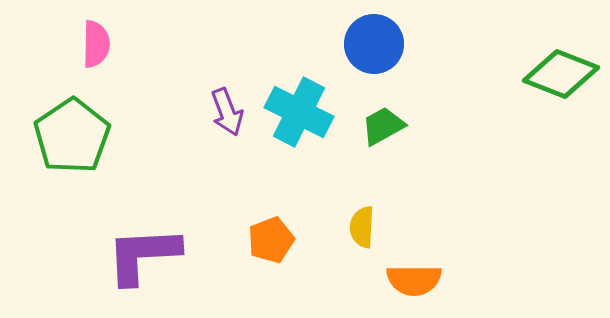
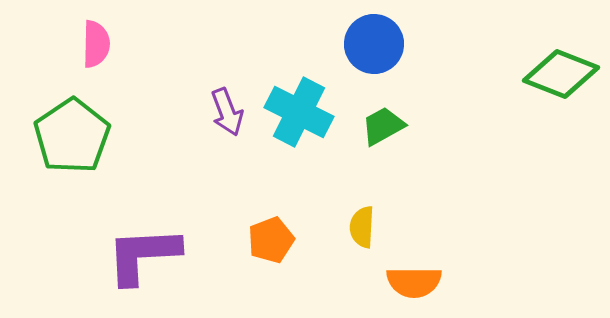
orange semicircle: moved 2 px down
